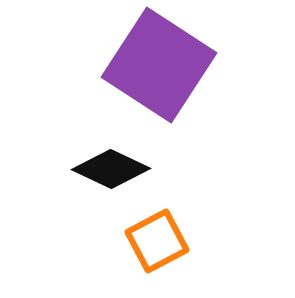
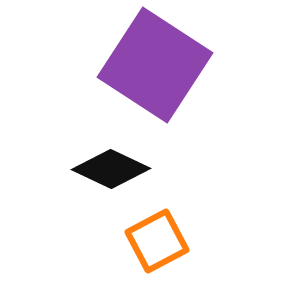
purple square: moved 4 px left
